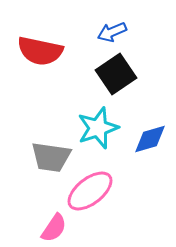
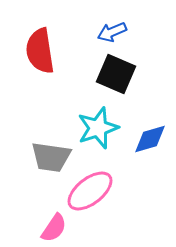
red semicircle: rotated 69 degrees clockwise
black square: rotated 33 degrees counterclockwise
